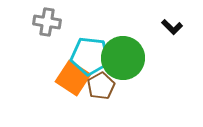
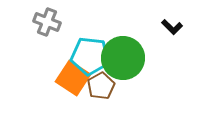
gray cross: rotated 12 degrees clockwise
